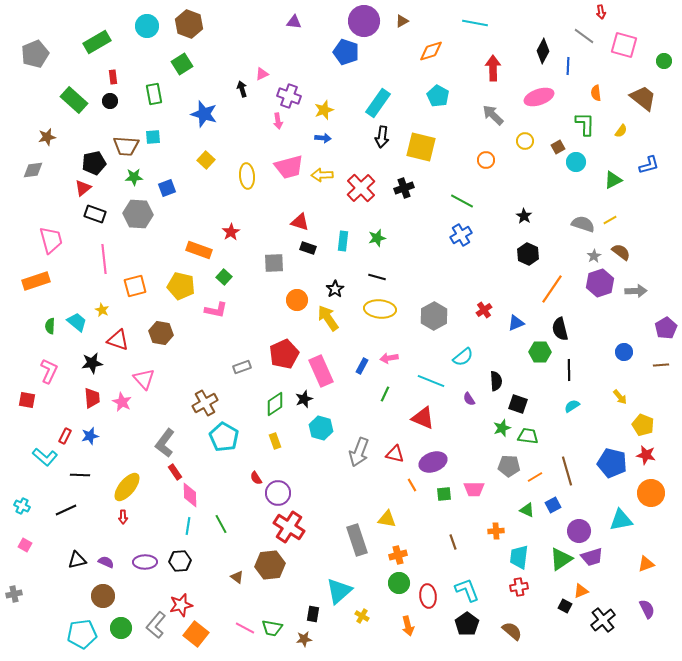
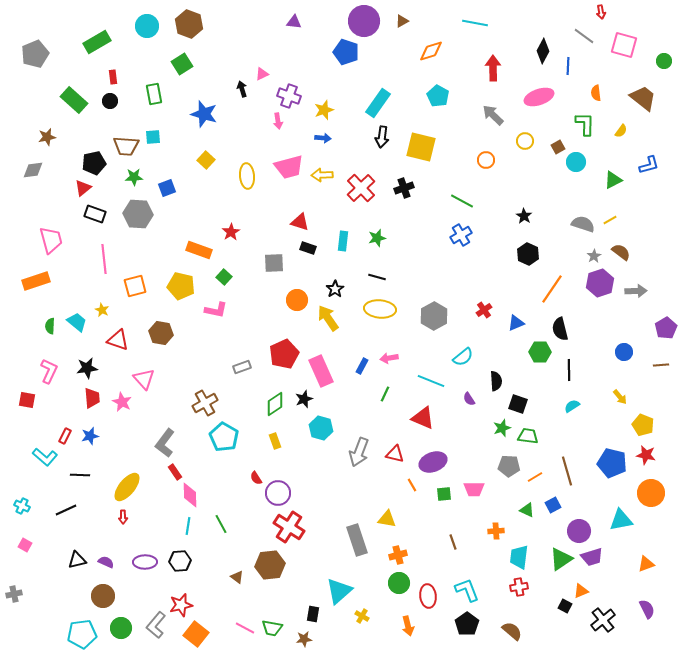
black star at (92, 363): moved 5 px left, 5 px down
